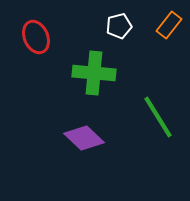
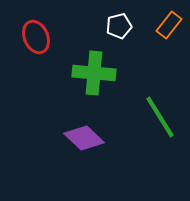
green line: moved 2 px right
